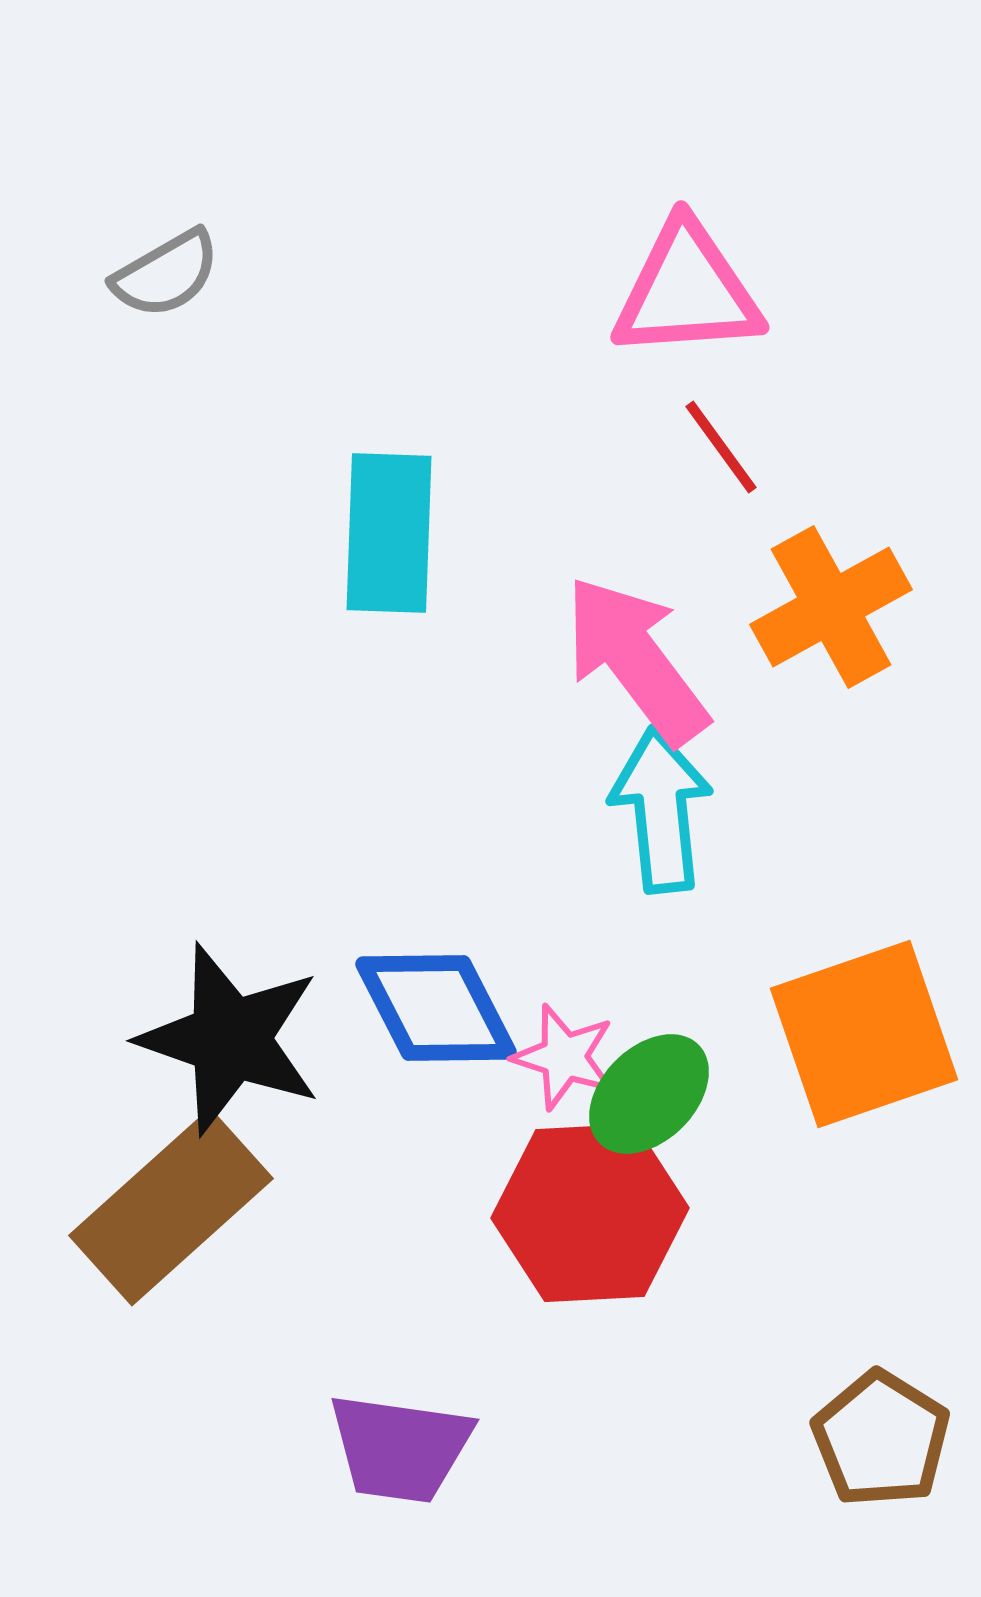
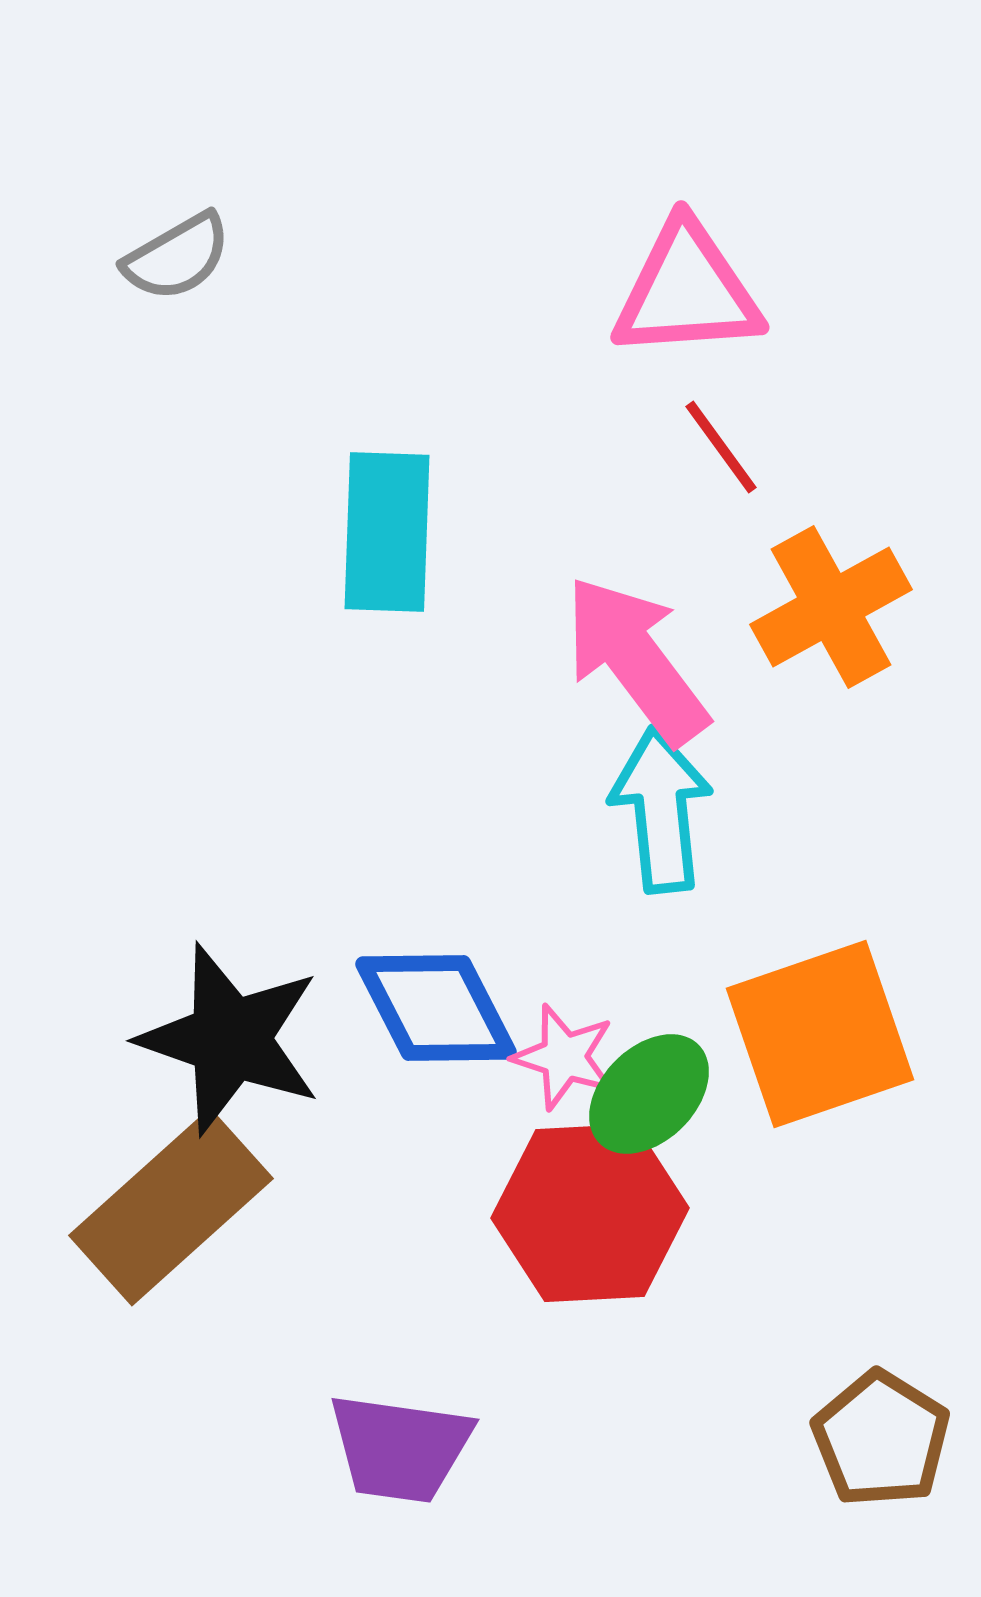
gray semicircle: moved 11 px right, 17 px up
cyan rectangle: moved 2 px left, 1 px up
orange square: moved 44 px left
